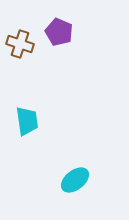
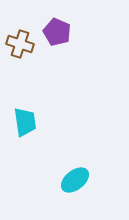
purple pentagon: moved 2 px left
cyan trapezoid: moved 2 px left, 1 px down
